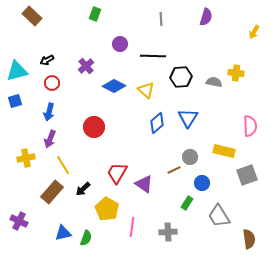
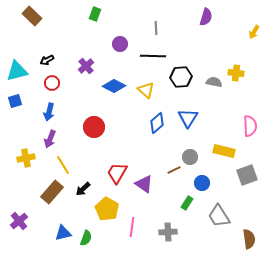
gray line at (161, 19): moved 5 px left, 9 px down
purple cross at (19, 221): rotated 24 degrees clockwise
